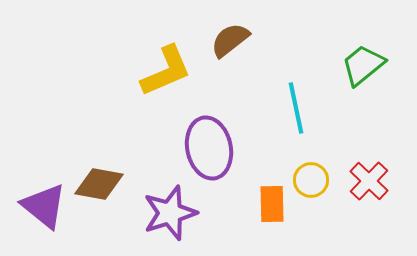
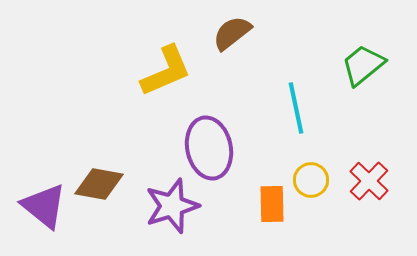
brown semicircle: moved 2 px right, 7 px up
purple star: moved 2 px right, 7 px up
